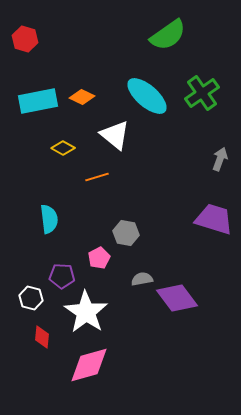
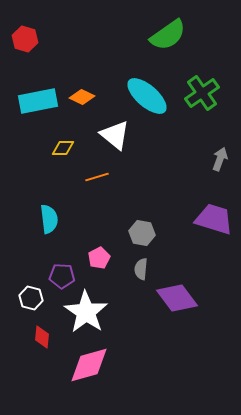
yellow diamond: rotated 30 degrees counterclockwise
gray hexagon: moved 16 px right
gray semicircle: moved 1 px left, 10 px up; rotated 75 degrees counterclockwise
